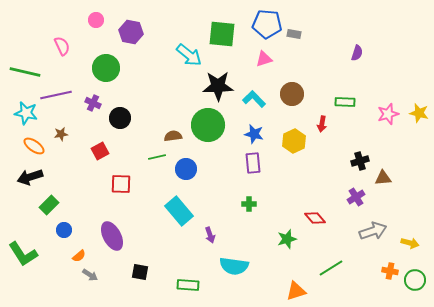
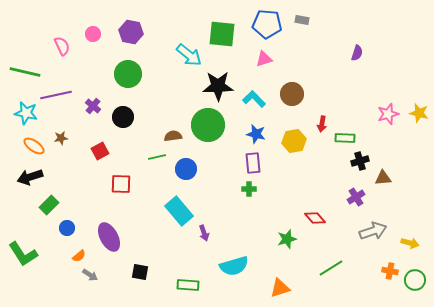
pink circle at (96, 20): moved 3 px left, 14 px down
gray rectangle at (294, 34): moved 8 px right, 14 px up
green circle at (106, 68): moved 22 px right, 6 px down
green rectangle at (345, 102): moved 36 px down
purple cross at (93, 103): moved 3 px down; rotated 14 degrees clockwise
black circle at (120, 118): moved 3 px right, 1 px up
brown star at (61, 134): moved 4 px down
blue star at (254, 134): moved 2 px right
yellow hexagon at (294, 141): rotated 15 degrees clockwise
green cross at (249, 204): moved 15 px up
blue circle at (64, 230): moved 3 px right, 2 px up
purple arrow at (210, 235): moved 6 px left, 2 px up
purple ellipse at (112, 236): moved 3 px left, 1 px down
cyan semicircle at (234, 266): rotated 24 degrees counterclockwise
orange triangle at (296, 291): moved 16 px left, 3 px up
